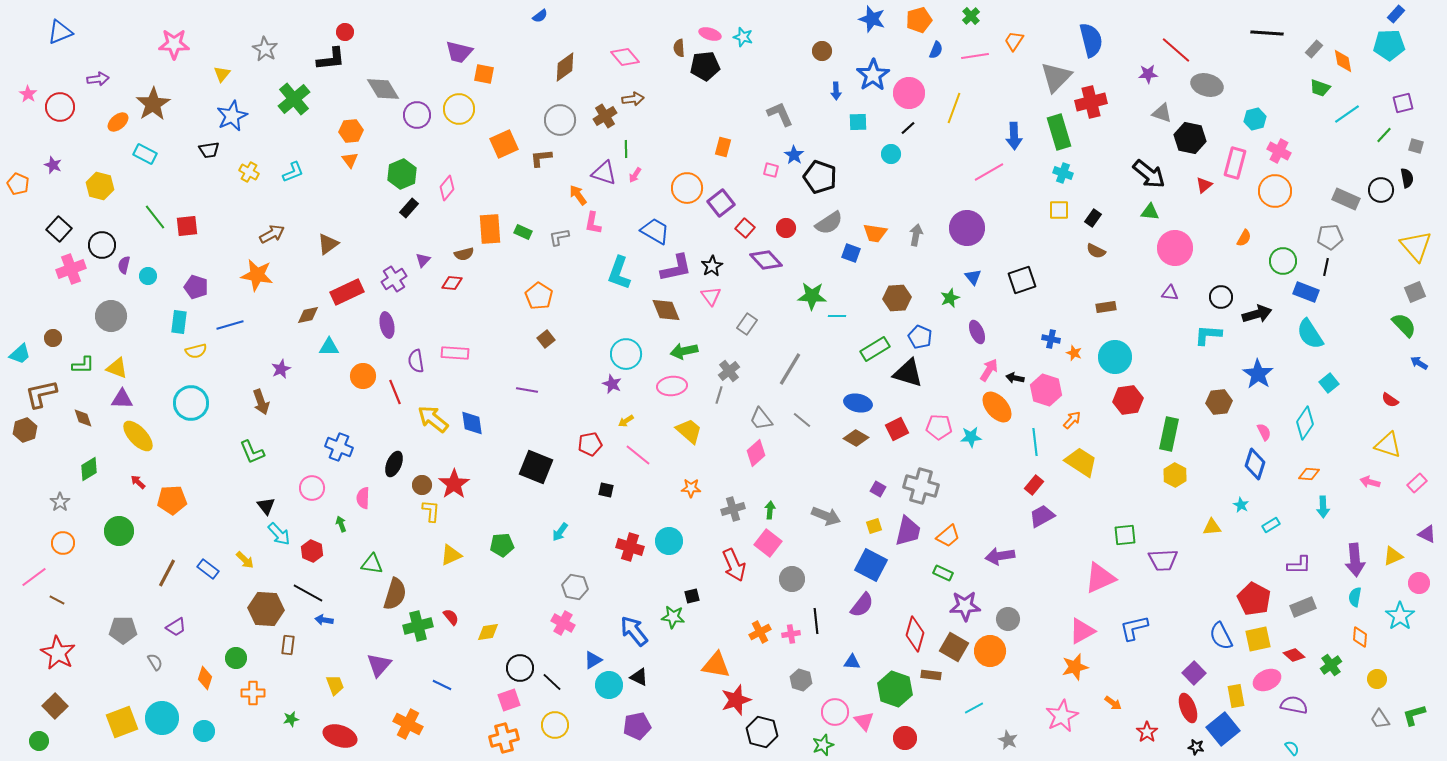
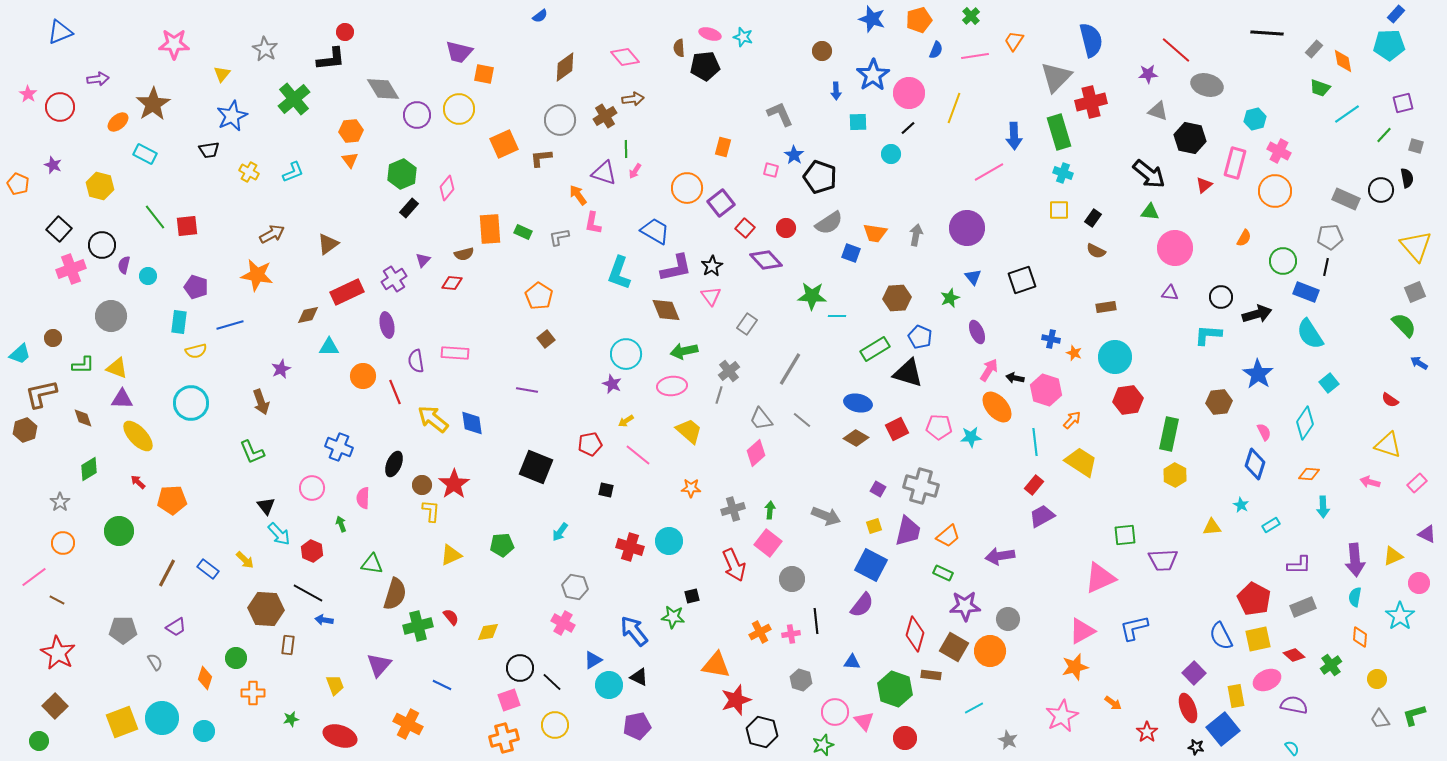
gray triangle at (1162, 113): moved 4 px left, 2 px up
pink arrow at (635, 175): moved 4 px up
